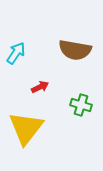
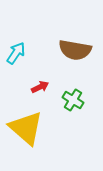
green cross: moved 8 px left, 5 px up; rotated 15 degrees clockwise
yellow triangle: rotated 27 degrees counterclockwise
